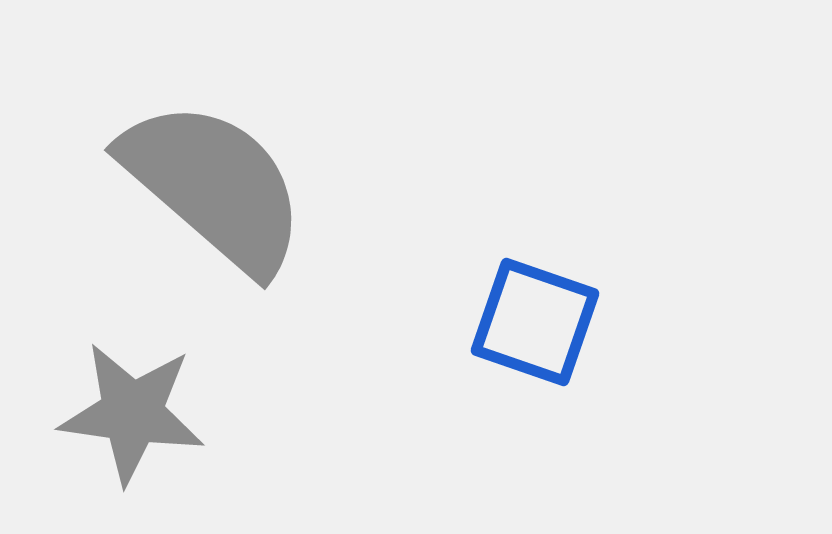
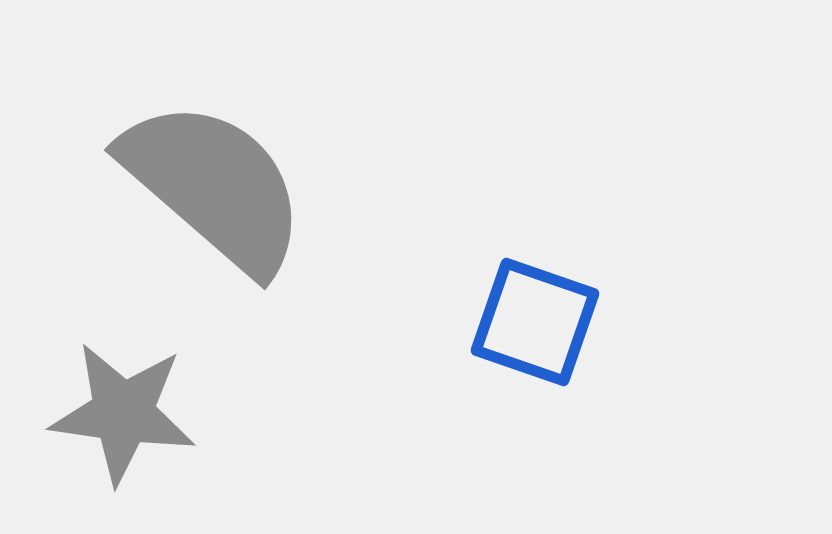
gray star: moved 9 px left
